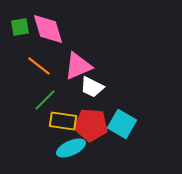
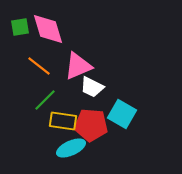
cyan square: moved 10 px up
